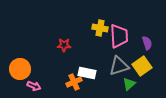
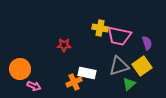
pink trapezoid: rotated 105 degrees clockwise
